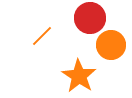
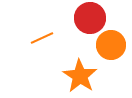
orange line: moved 2 px down; rotated 20 degrees clockwise
orange star: moved 1 px right
